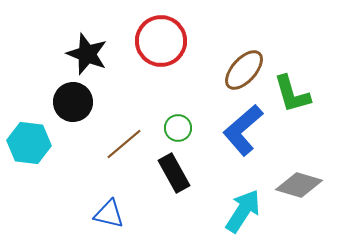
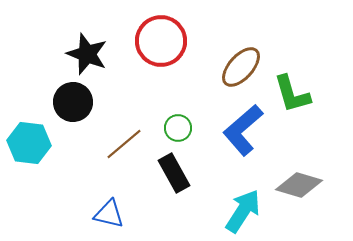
brown ellipse: moved 3 px left, 3 px up
